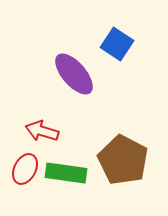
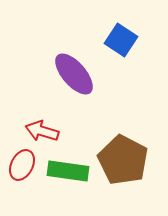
blue square: moved 4 px right, 4 px up
red ellipse: moved 3 px left, 4 px up
green rectangle: moved 2 px right, 2 px up
